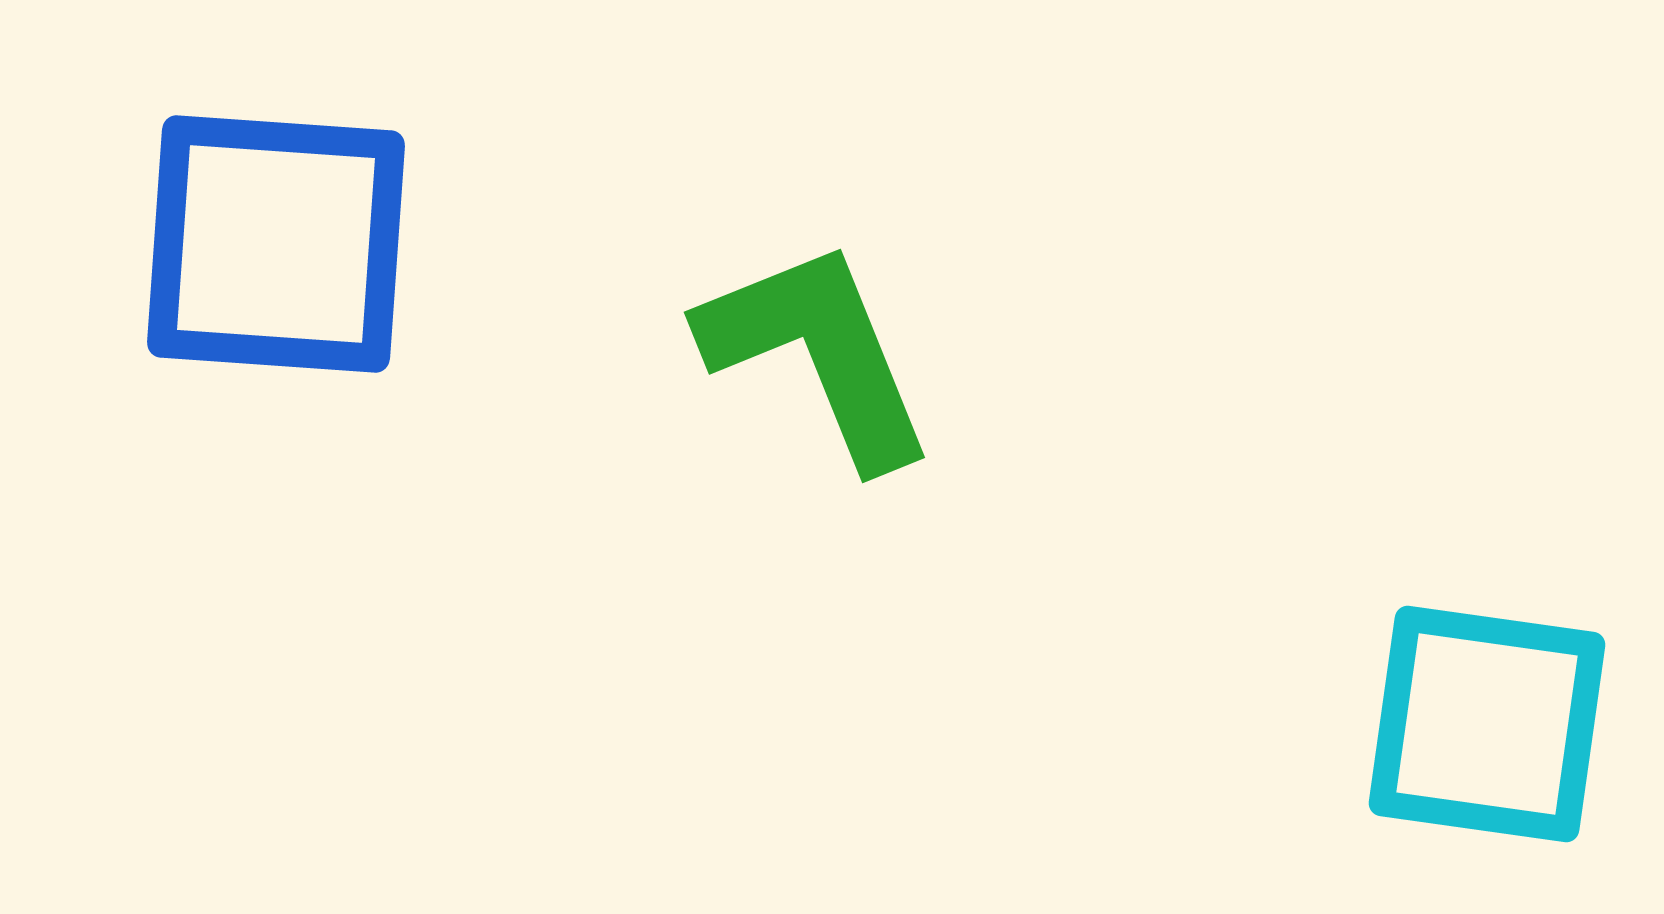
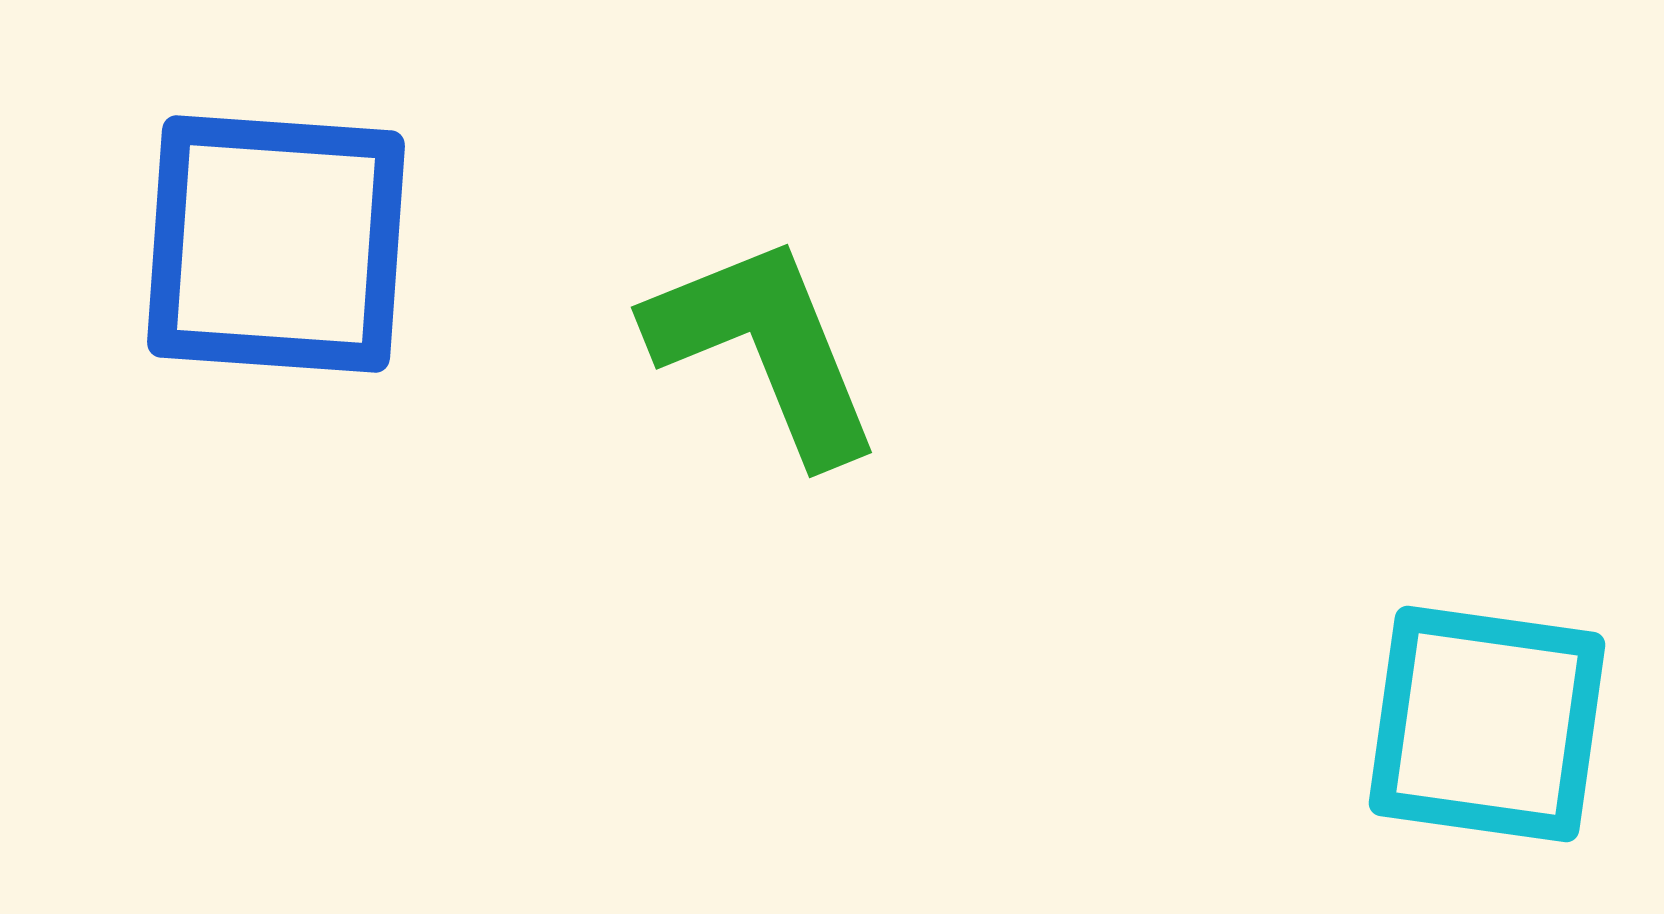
green L-shape: moved 53 px left, 5 px up
